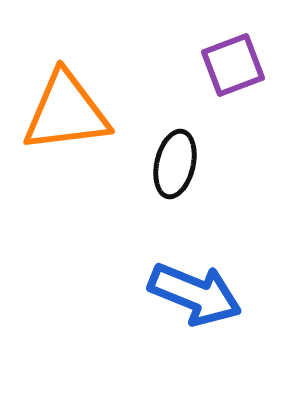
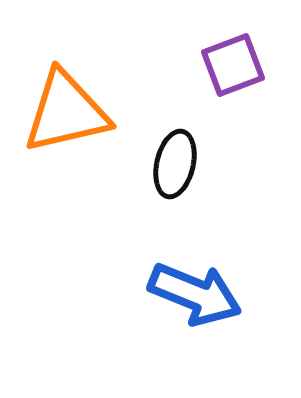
orange triangle: rotated 6 degrees counterclockwise
